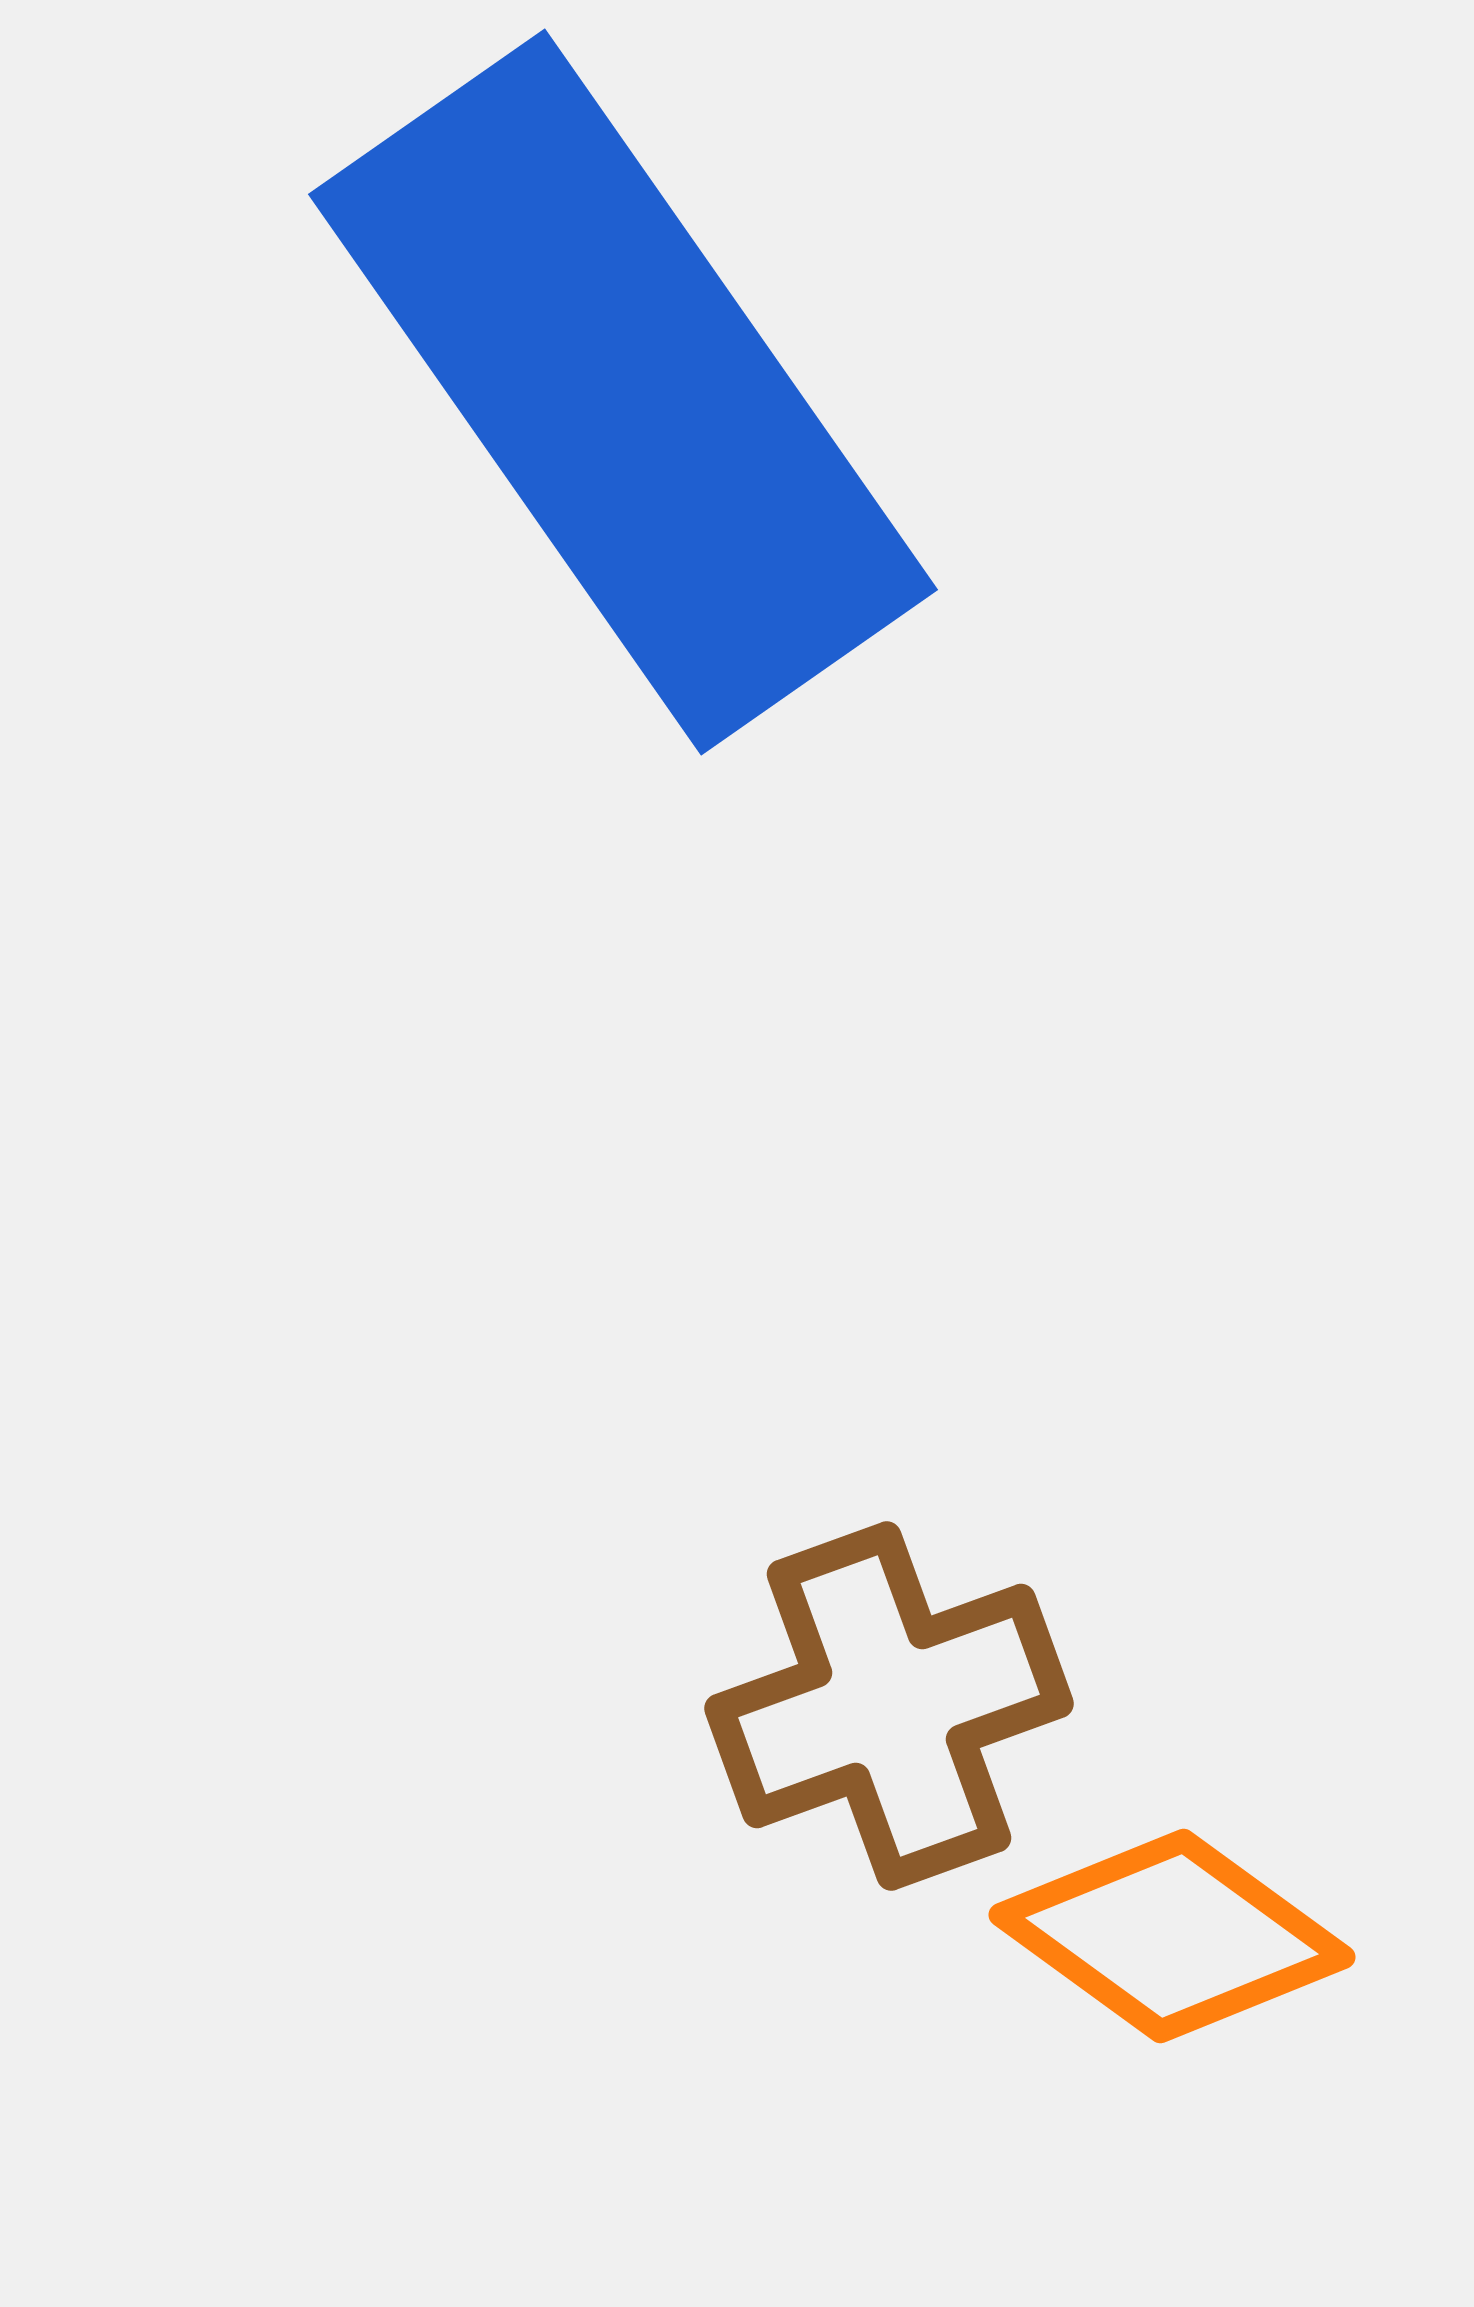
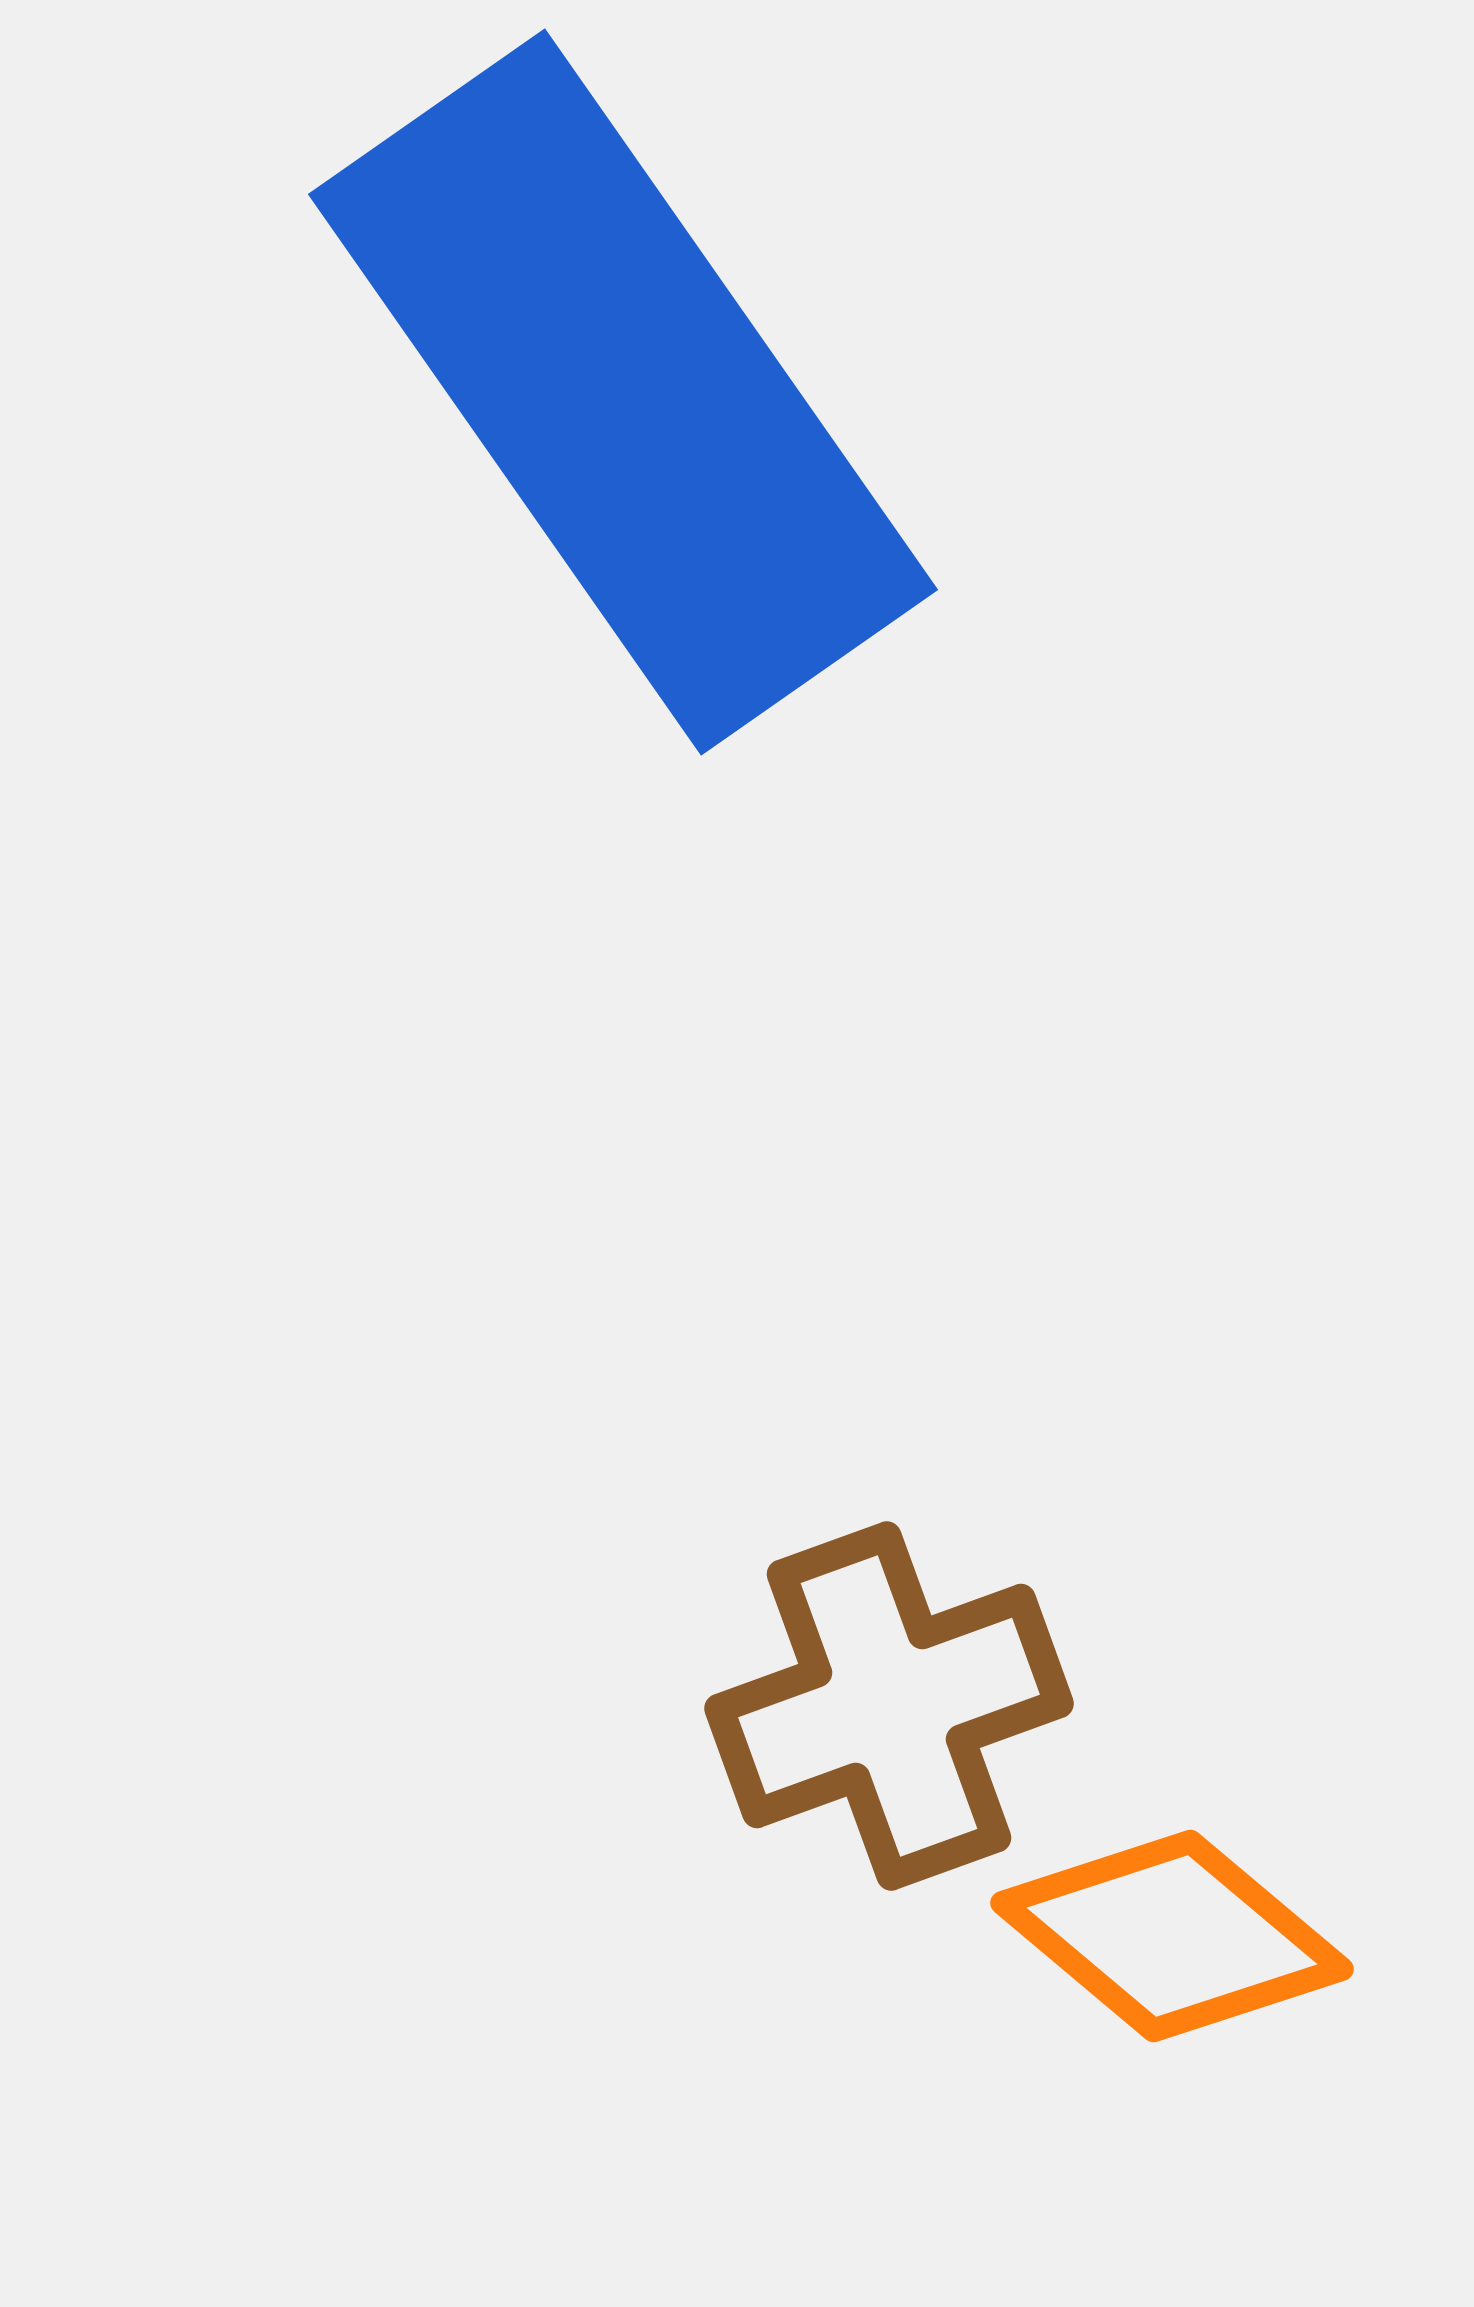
orange diamond: rotated 4 degrees clockwise
